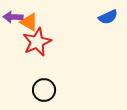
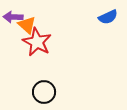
orange triangle: moved 2 px left, 3 px down; rotated 12 degrees clockwise
red star: rotated 20 degrees counterclockwise
black circle: moved 2 px down
